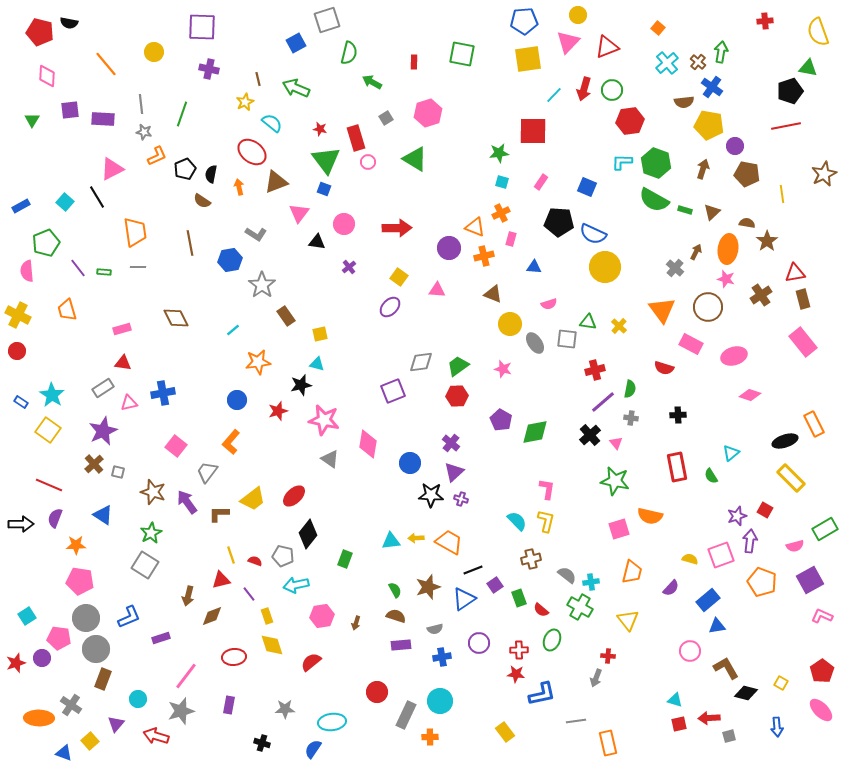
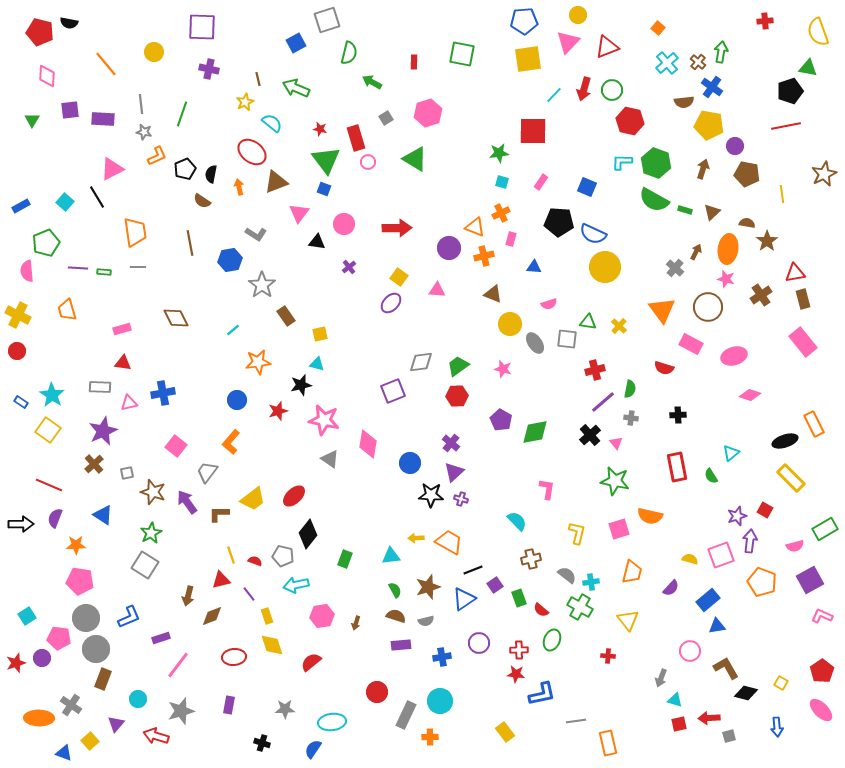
red hexagon at (630, 121): rotated 20 degrees clockwise
purple line at (78, 268): rotated 48 degrees counterclockwise
purple ellipse at (390, 307): moved 1 px right, 4 px up
gray rectangle at (103, 388): moved 3 px left, 1 px up; rotated 35 degrees clockwise
gray square at (118, 472): moved 9 px right, 1 px down; rotated 24 degrees counterclockwise
yellow L-shape at (546, 521): moved 31 px right, 12 px down
cyan triangle at (391, 541): moved 15 px down
gray semicircle at (435, 629): moved 9 px left, 8 px up
pink line at (186, 676): moved 8 px left, 11 px up
gray arrow at (596, 678): moved 65 px right
